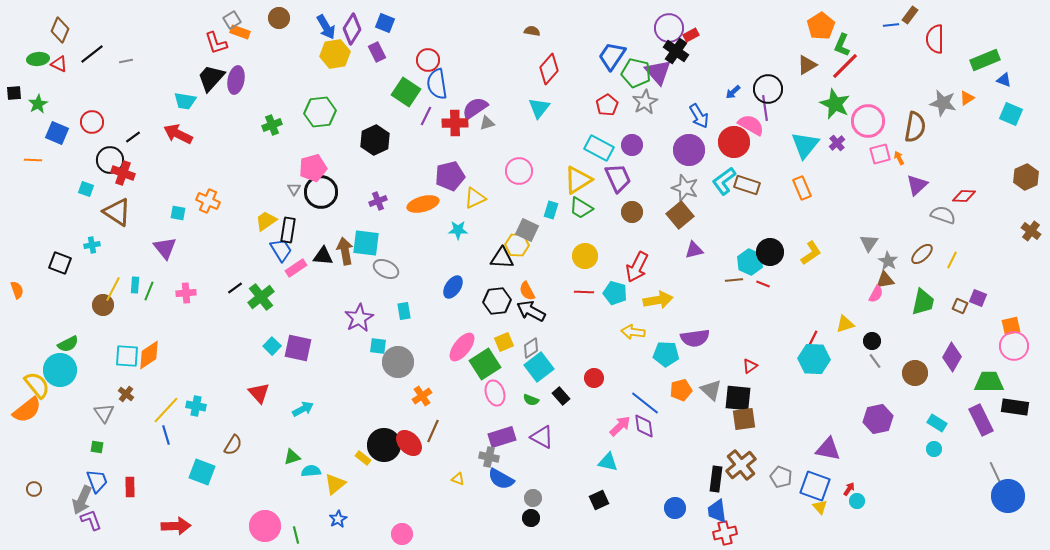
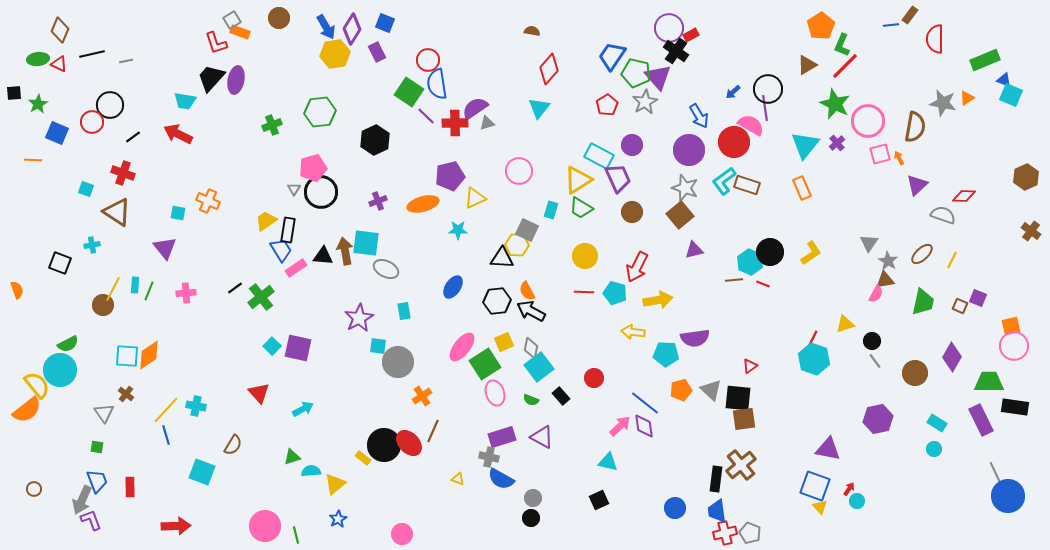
black line at (92, 54): rotated 25 degrees clockwise
purple triangle at (658, 72): moved 5 px down
green square at (406, 92): moved 3 px right
cyan square at (1011, 114): moved 19 px up
purple line at (426, 116): rotated 72 degrees counterclockwise
cyan rectangle at (599, 148): moved 8 px down
black circle at (110, 160): moved 55 px up
gray diamond at (531, 348): rotated 45 degrees counterclockwise
cyan hexagon at (814, 359): rotated 16 degrees clockwise
gray pentagon at (781, 477): moved 31 px left, 56 px down
